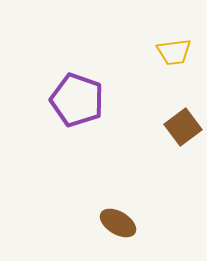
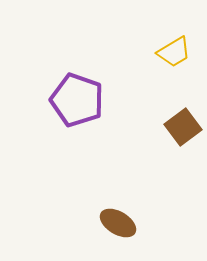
yellow trapezoid: rotated 24 degrees counterclockwise
